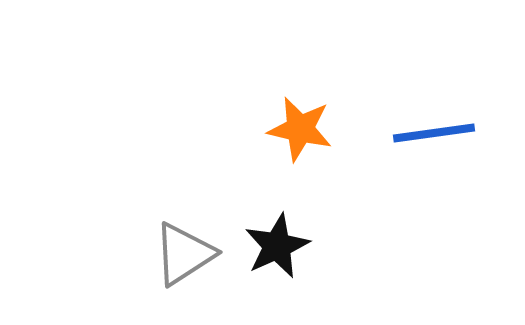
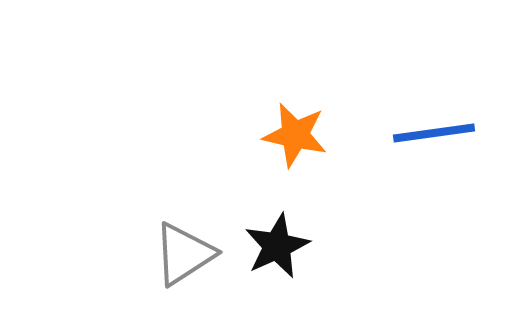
orange star: moved 5 px left, 6 px down
